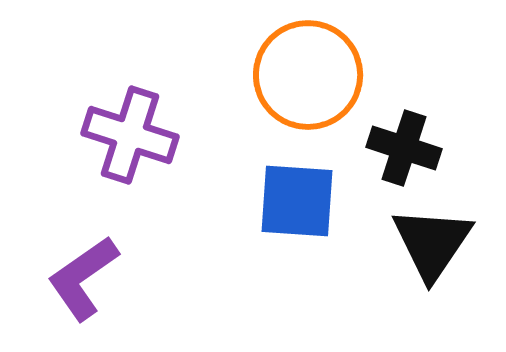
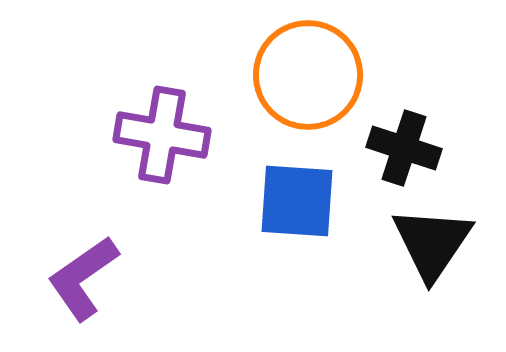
purple cross: moved 32 px right; rotated 8 degrees counterclockwise
